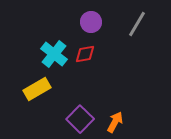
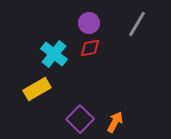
purple circle: moved 2 px left, 1 px down
red diamond: moved 5 px right, 6 px up
